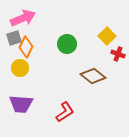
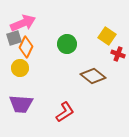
pink arrow: moved 5 px down
yellow square: rotated 12 degrees counterclockwise
